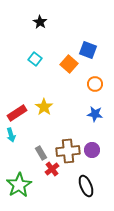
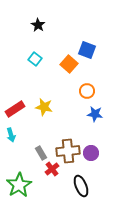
black star: moved 2 px left, 3 px down
blue square: moved 1 px left
orange circle: moved 8 px left, 7 px down
yellow star: rotated 24 degrees counterclockwise
red rectangle: moved 2 px left, 4 px up
purple circle: moved 1 px left, 3 px down
black ellipse: moved 5 px left
